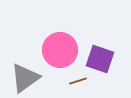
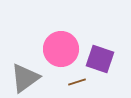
pink circle: moved 1 px right, 1 px up
brown line: moved 1 px left, 1 px down
